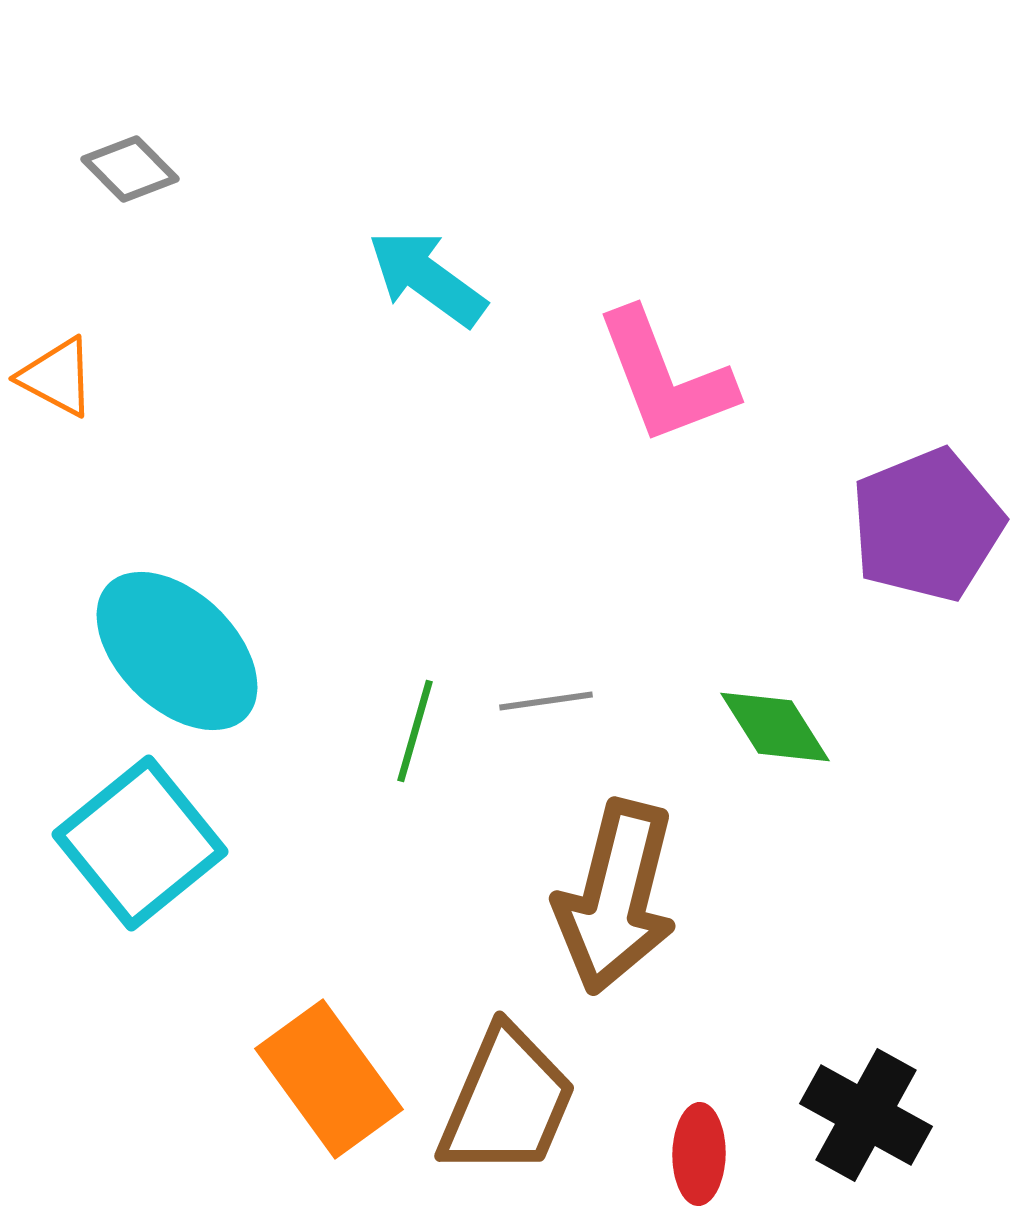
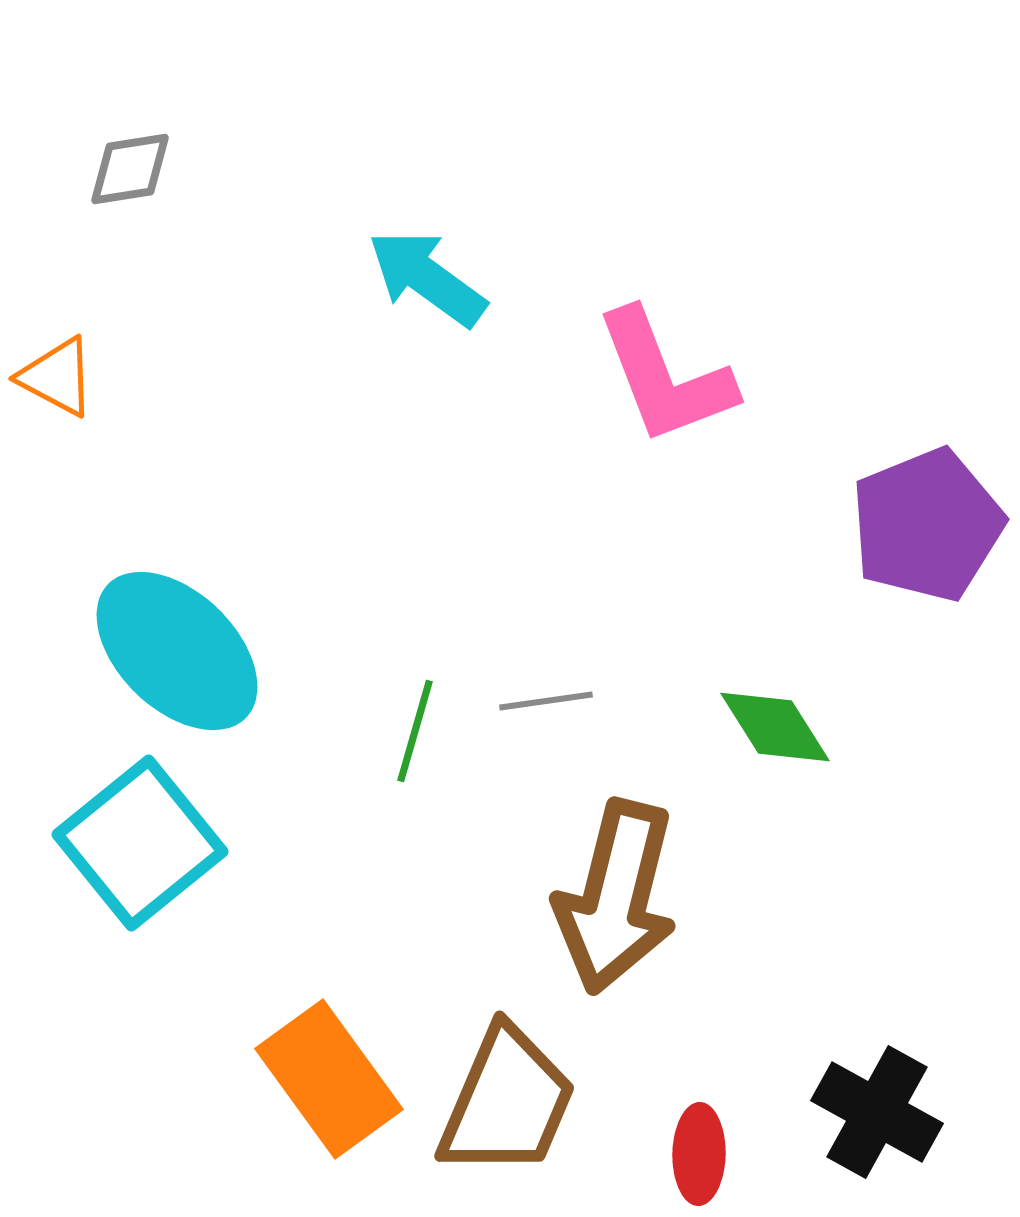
gray diamond: rotated 54 degrees counterclockwise
black cross: moved 11 px right, 3 px up
